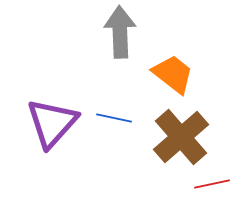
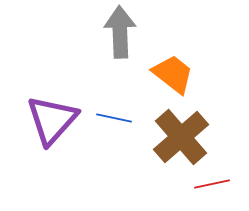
purple triangle: moved 3 px up
